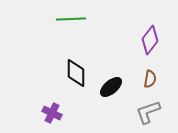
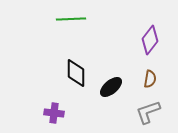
purple cross: moved 2 px right; rotated 18 degrees counterclockwise
